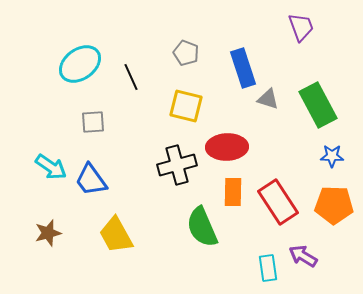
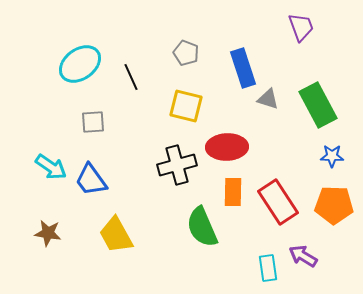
brown star: rotated 24 degrees clockwise
